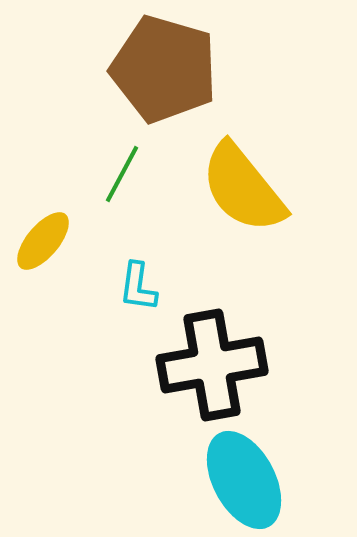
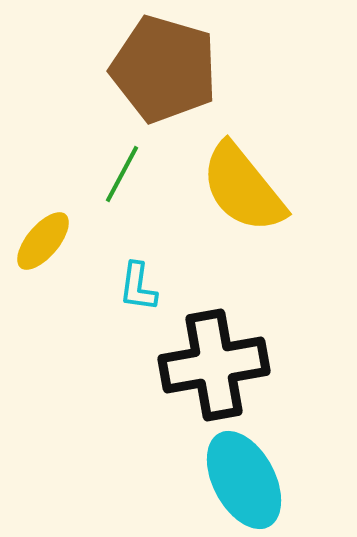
black cross: moved 2 px right
